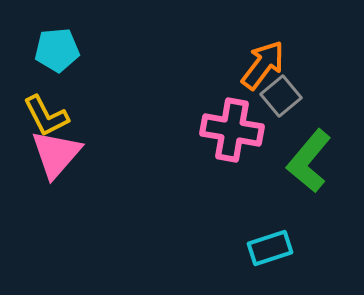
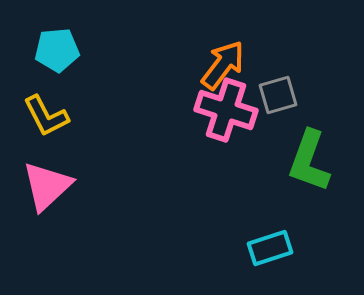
orange arrow: moved 40 px left
gray square: moved 3 px left, 1 px up; rotated 24 degrees clockwise
pink cross: moved 6 px left, 20 px up; rotated 8 degrees clockwise
pink triangle: moved 9 px left, 32 px down; rotated 6 degrees clockwise
green L-shape: rotated 20 degrees counterclockwise
